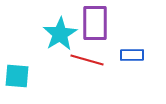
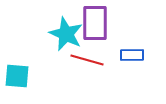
cyan star: moved 6 px right; rotated 16 degrees counterclockwise
